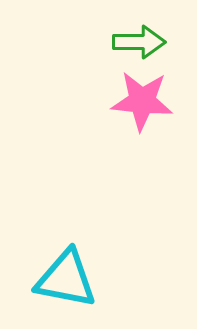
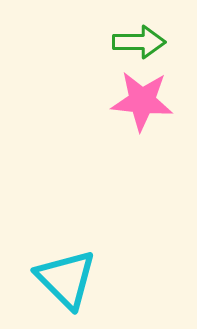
cyan triangle: rotated 34 degrees clockwise
